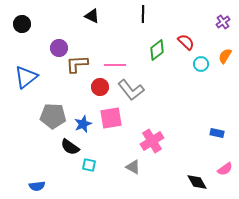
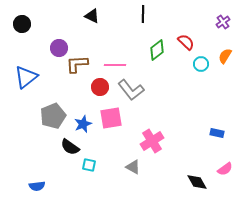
gray pentagon: rotated 25 degrees counterclockwise
